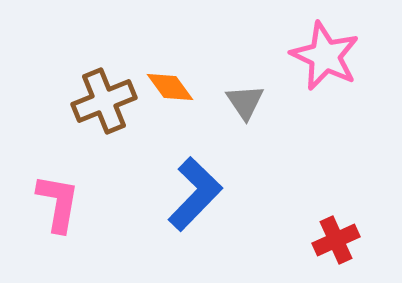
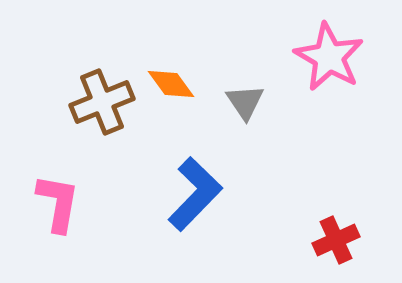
pink star: moved 4 px right, 1 px down; rotated 4 degrees clockwise
orange diamond: moved 1 px right, 3 px up
brown cross: moved 2 px left, 1 px down
